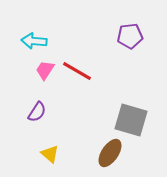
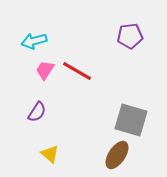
cyan arrow: rotated 20 degrees counterclockwise
brown ellipse: moved 7 px right, 2 px down
